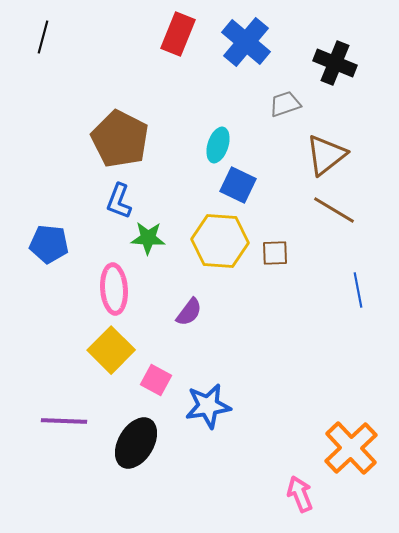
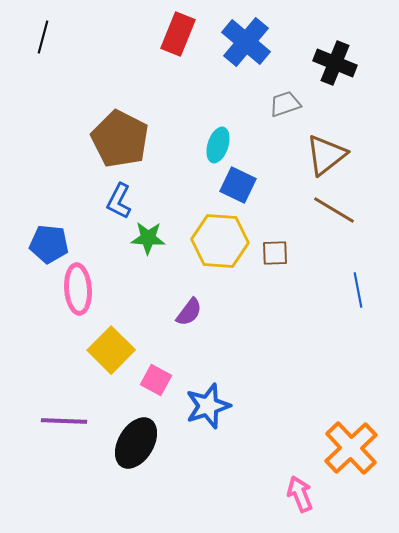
blue L-shape: rotated 6 degrees clockwise
pink ellipse: moved 36 px left
blue star: rotated 9 degrees counterclockwise
